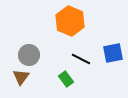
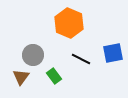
orange hexagon: moved 1 px left, 2 px down
gray circle: moved 4 px right
green rectangle: moved 12 px left, 3 px up
